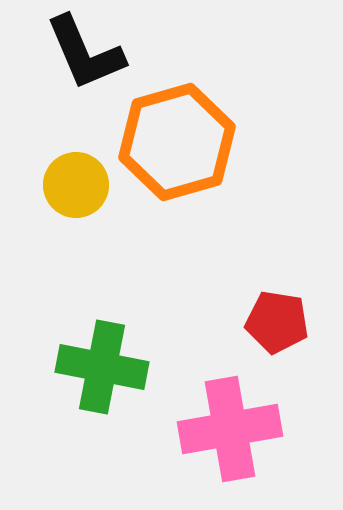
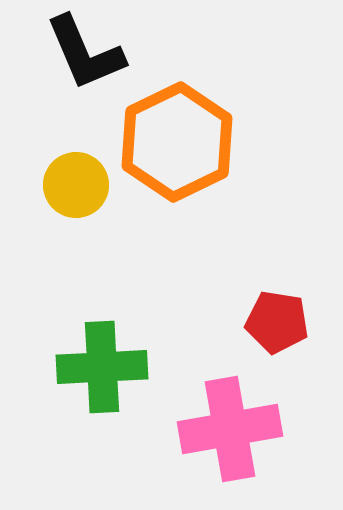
orange hexagon: rotated 10 degrees counterclockwise
green cross: rotated 14 degrees counterclockwise
